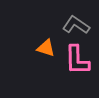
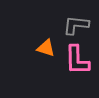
gray L-shape: rotated 28 degrees counterclockwise
